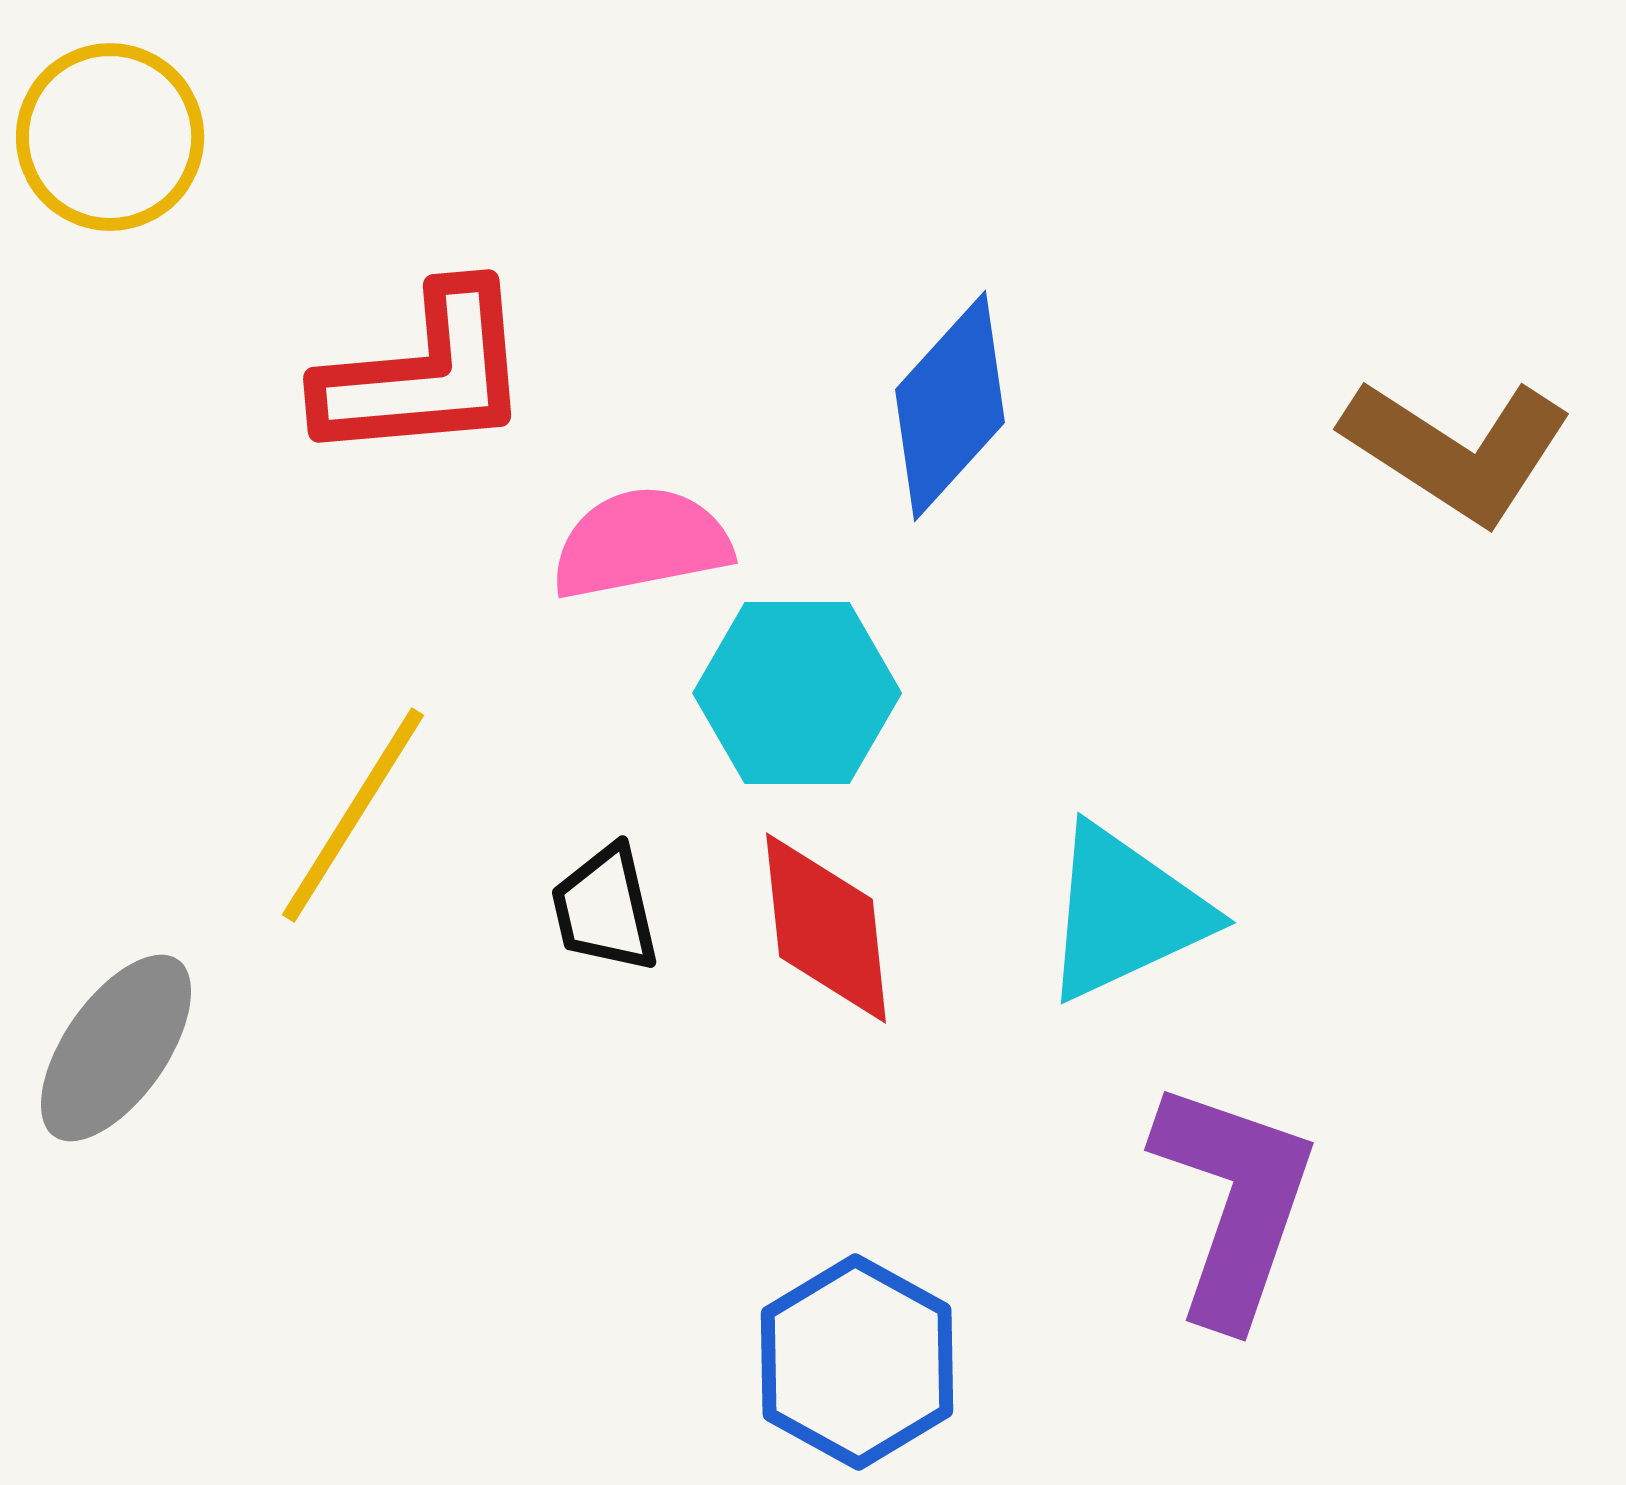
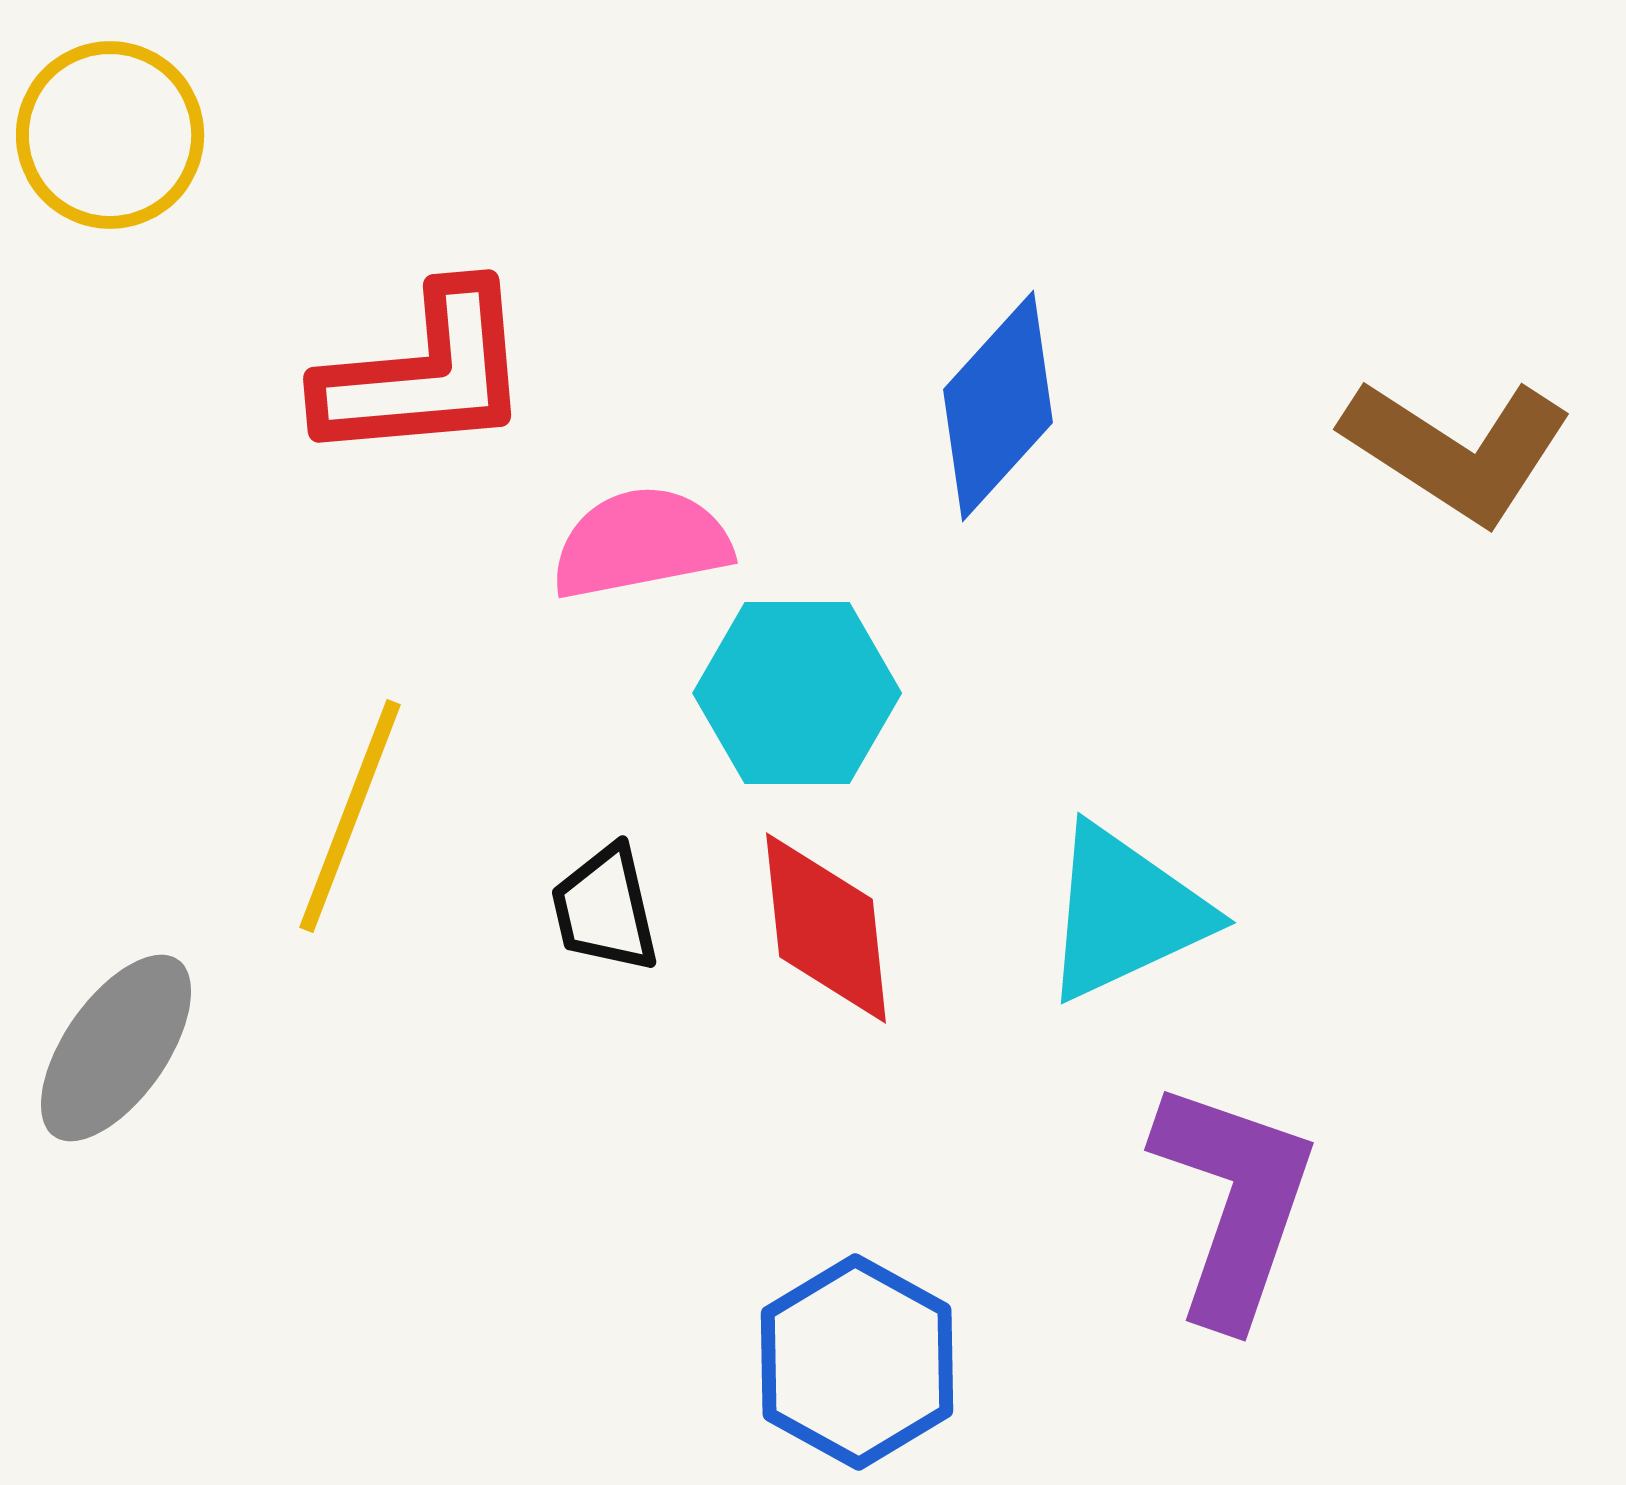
yellow circle: moved 2 px up
blue diamond: moved 48 px right
yellow line: moved 3 px left, 1 px down; rotated 11 degrees counterclockwise
